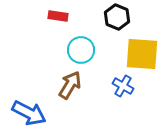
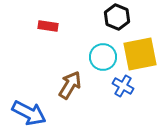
red rectangle: moved 10 px left, 10 px down
cyan circle: moved 22 px right, 7 px down
yellow square: moved 2 px left; rotated 15 degrees counterclockwise
